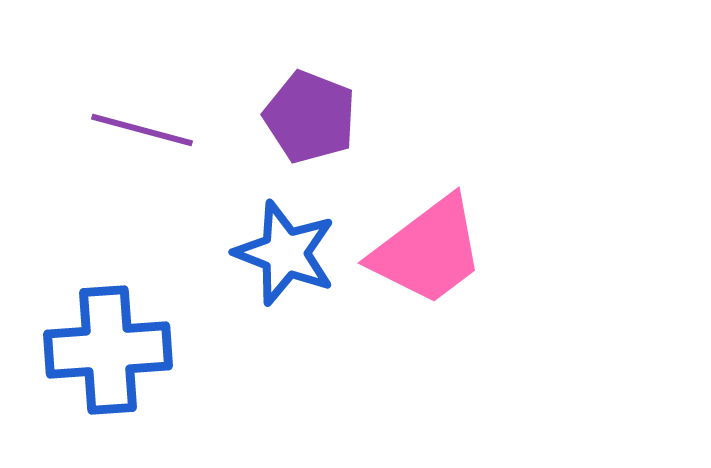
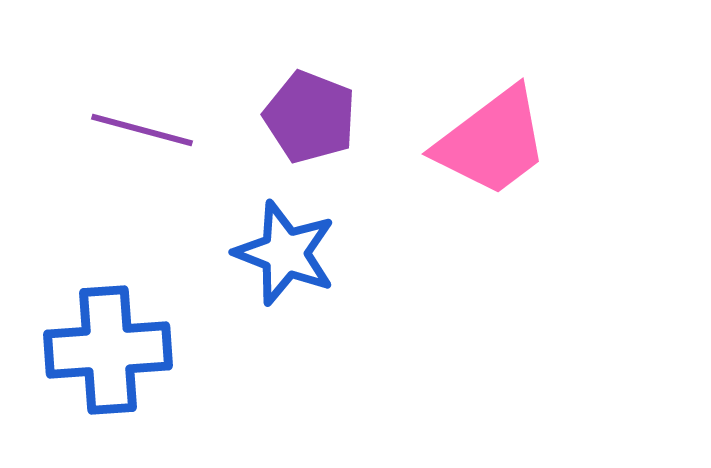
pink trapezoid: moved 64 px right, 109 px up
